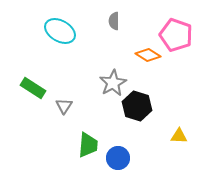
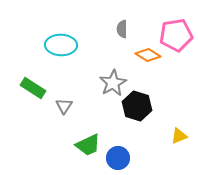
gray semicircle: moved 8 px right, 8 px down
cyan ellipse: moved 1 px right, 14 px down; rotated 28 degrees counterclockwise
pink pentagon: rotated 28 degrees counterclockwise
yellow triangle: rotated 24 degrees counterclockwise
green trapezoid: rotated 60 degrees clockwise
